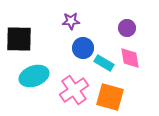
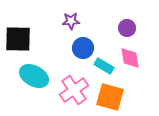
black square: moved 1 px left
cyan rectangle: moved 3 px down
cyan ellipse: rotated 48 degrees clockwise
